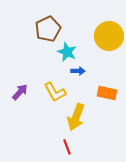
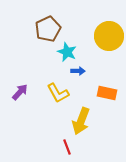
yellow L-shape: moved 3 px right, 1 px down
yellow arrow: moved 5 px right, 4 px down
